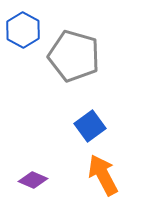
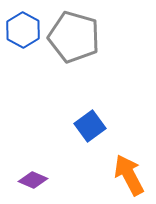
gray pentagon: moved 19 px up
orange arrow: moved 26 px right
